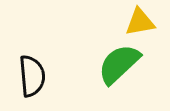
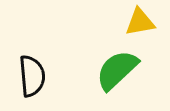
green semicircle: moved 2 px left, 6 px down
